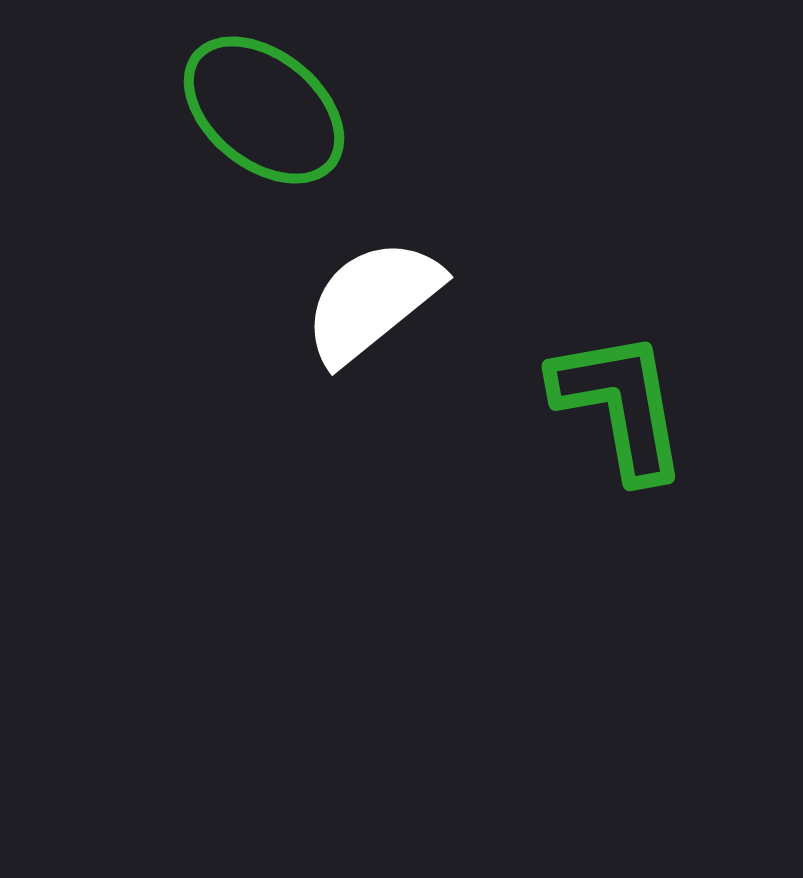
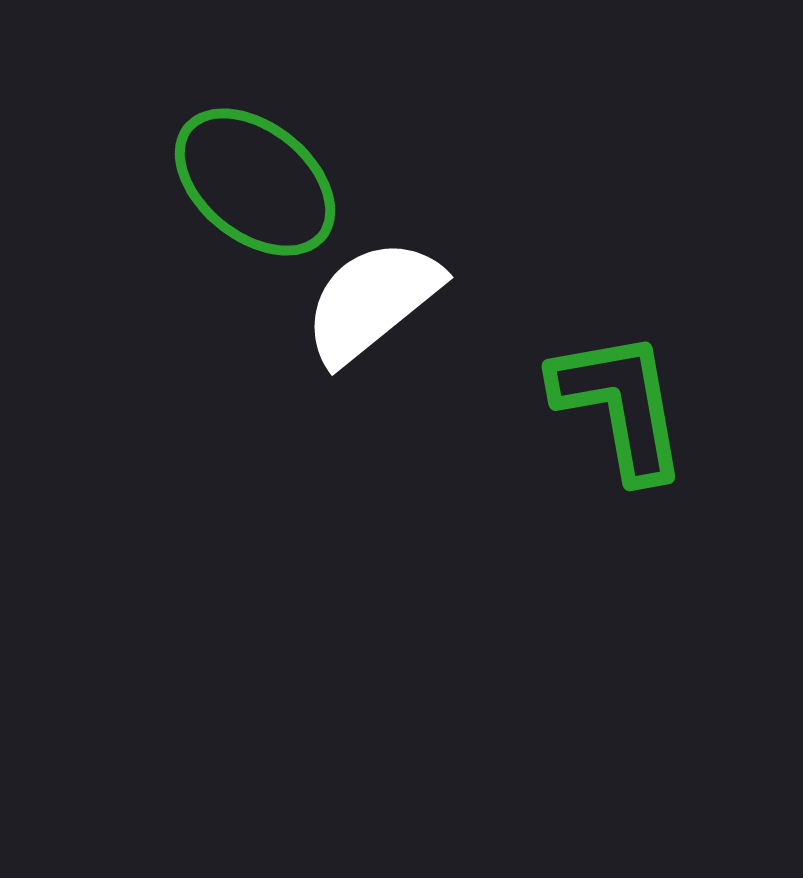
green ellipse: moved 9 px left, 72 px down
